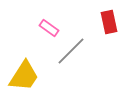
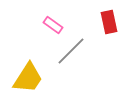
pink rectangle: moved 4 px right, 3 px up
yellow trapezoid: moved 4 px right, 2 px down
